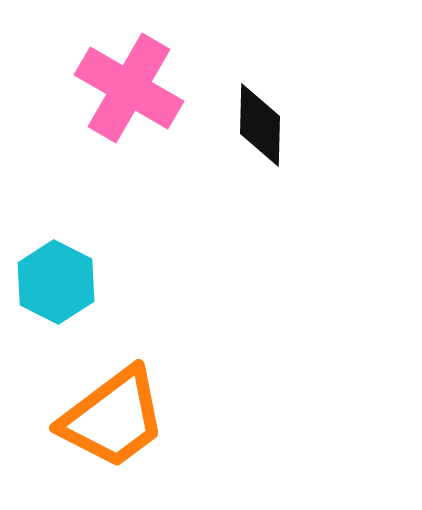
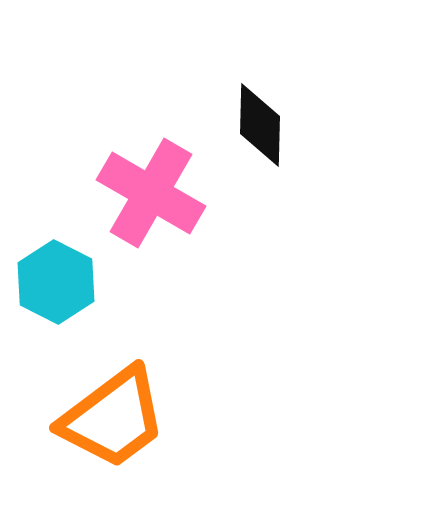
pink cross: moved 22 px right, 105 px down
